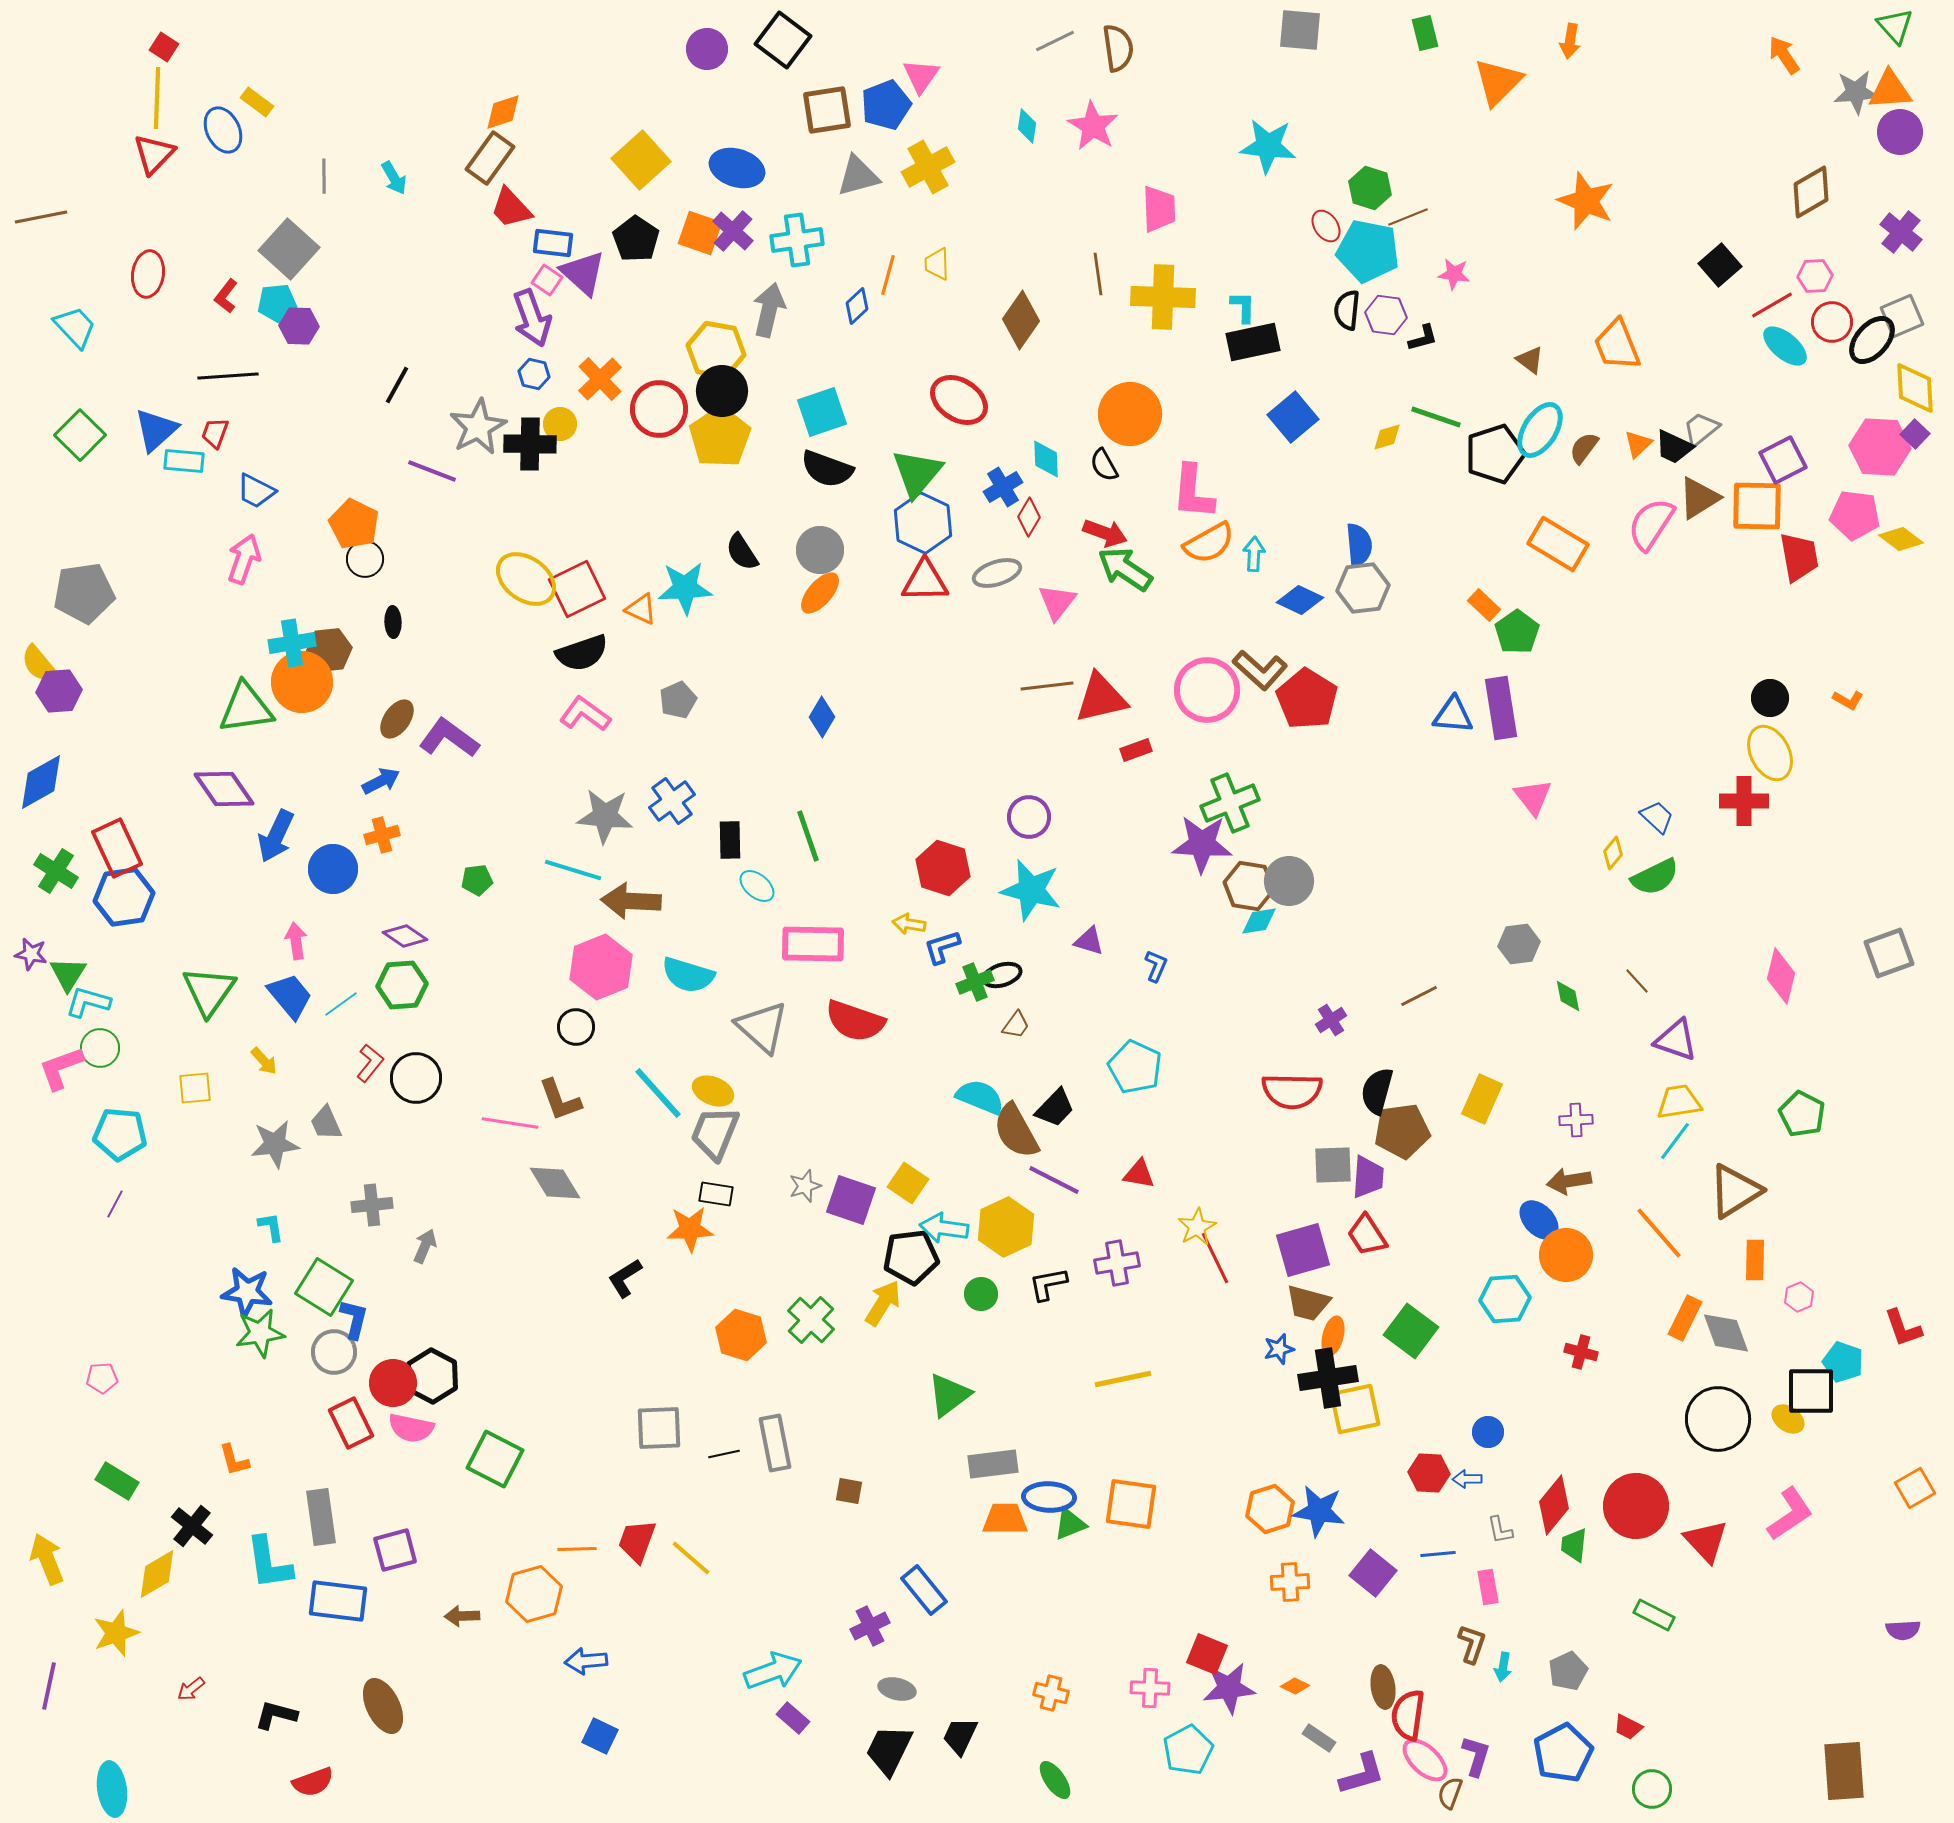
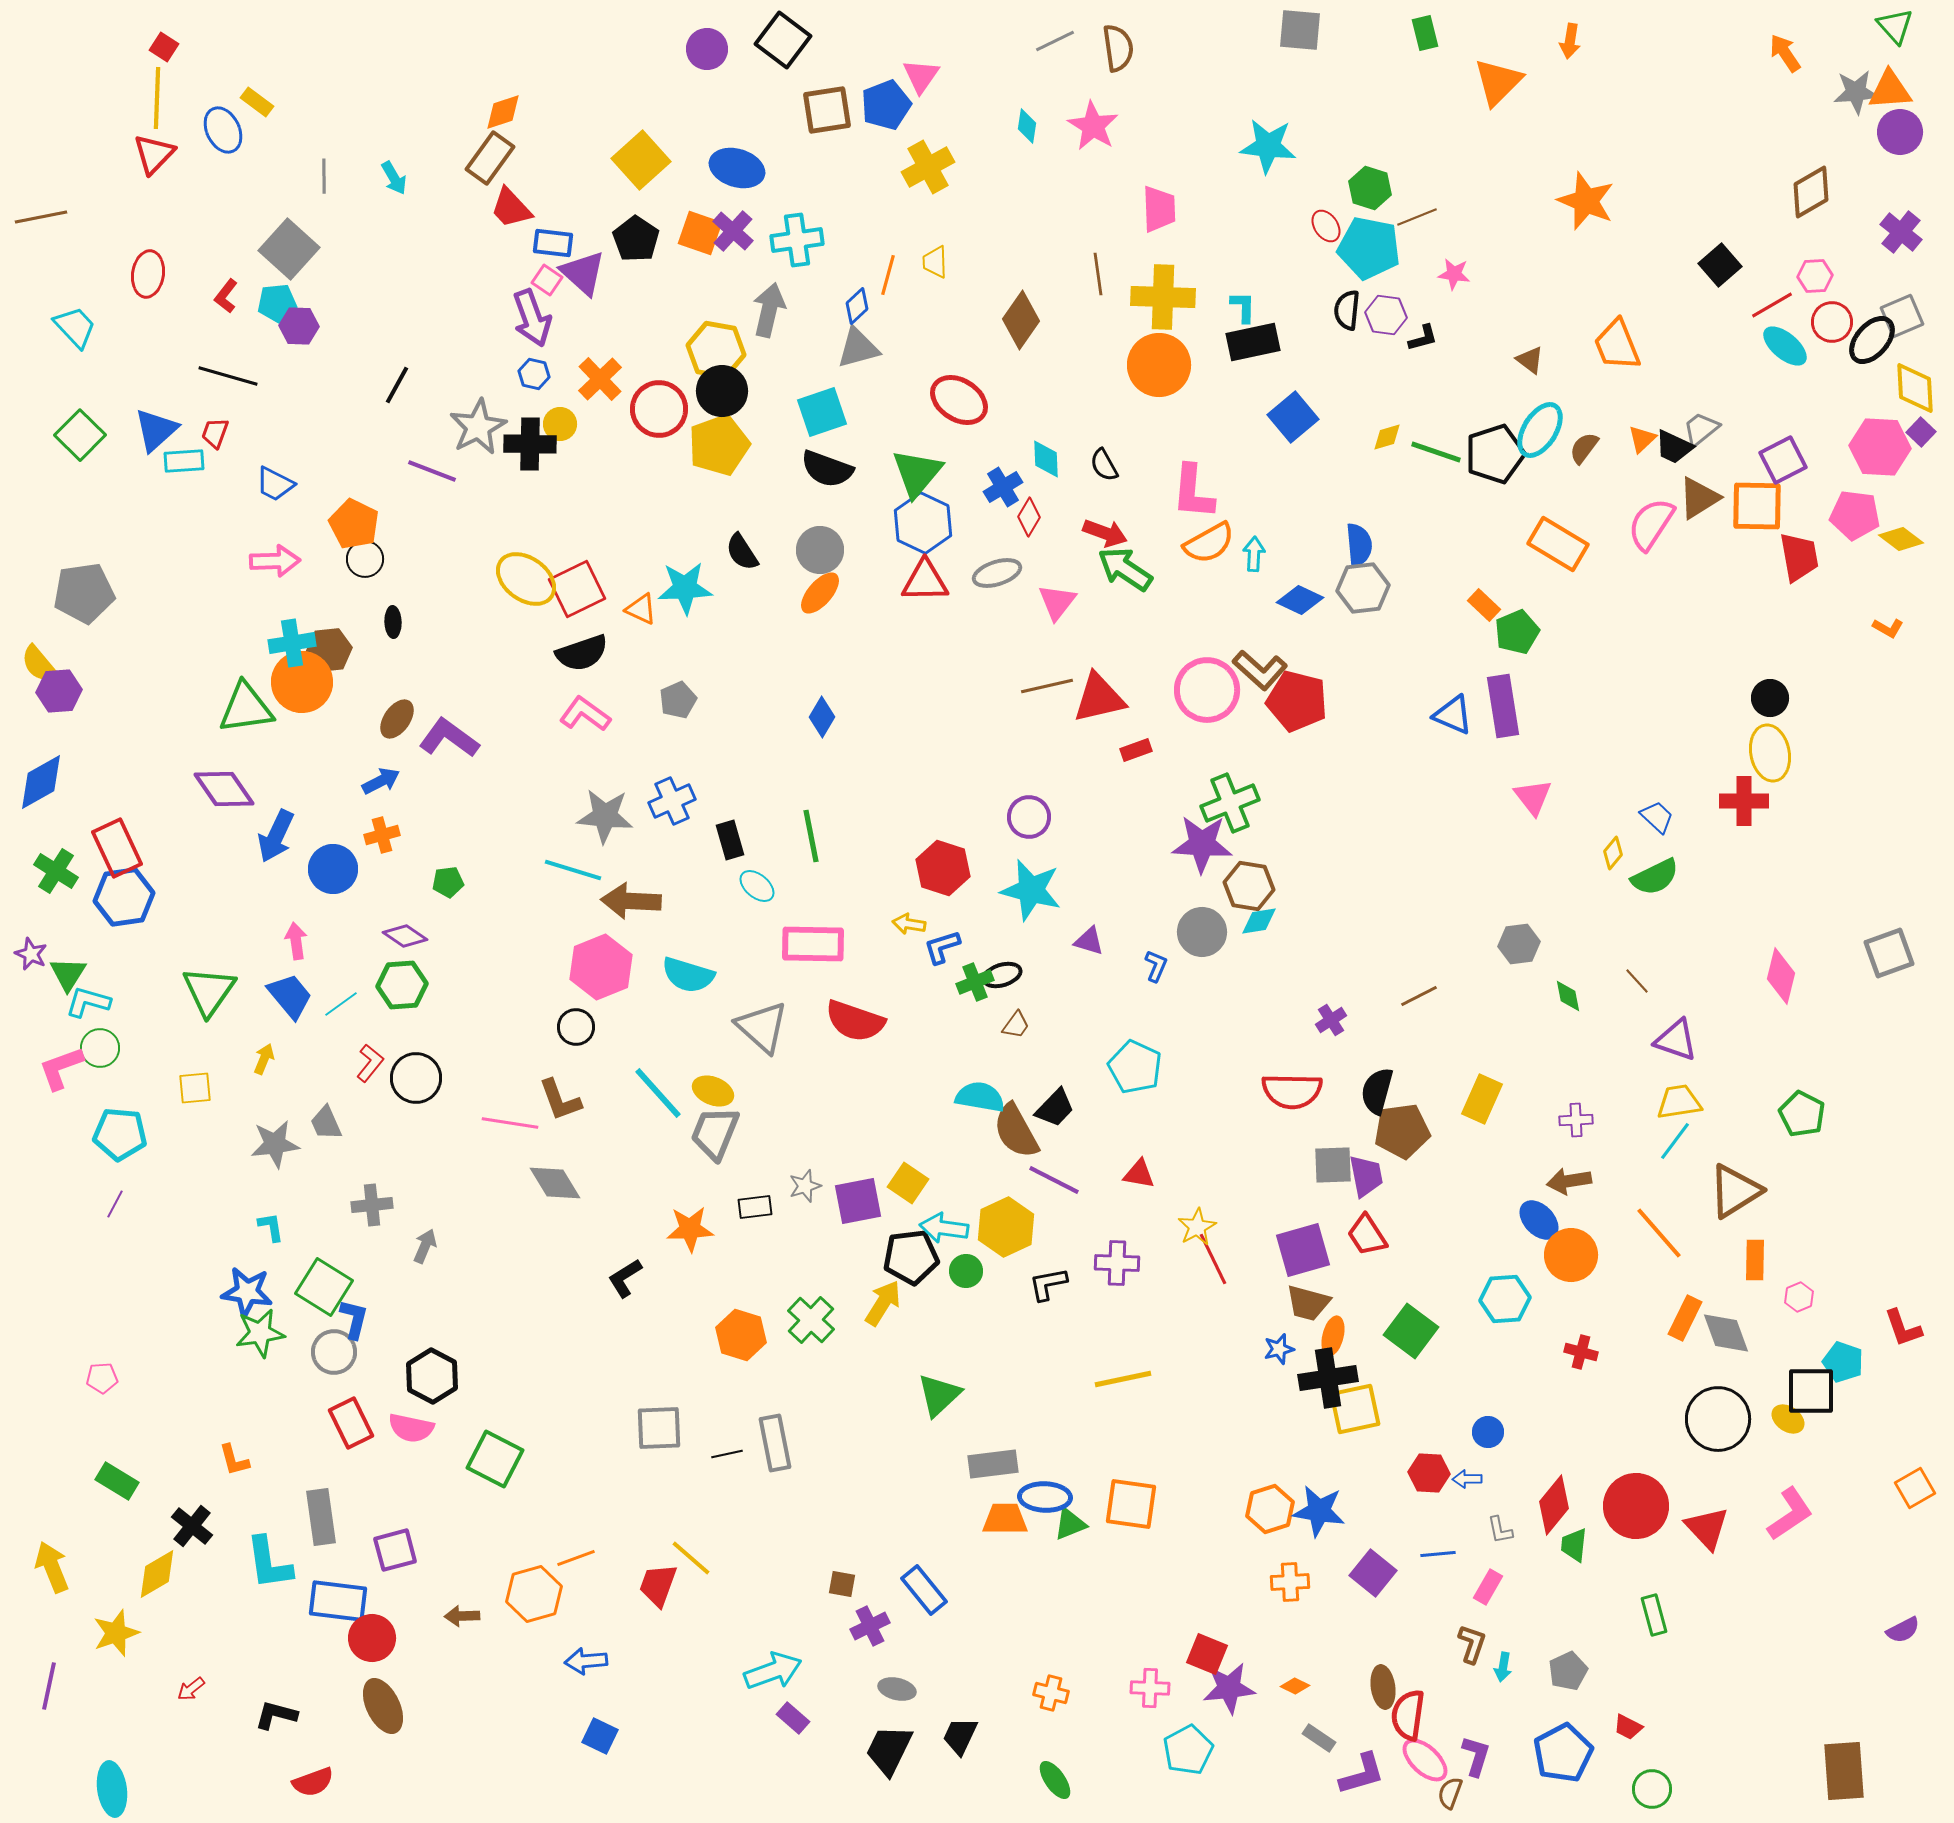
orange arrow at (1784, 55): moved 1 px right, 2 px up
gray triangle at (858, 176): moved 172 px down
brown line at (1408, 217): moved 9 px right
cyan pentagon at (1368, 251): moved 1 px right, 3 px up
yellow trapezoid at (937, 264): moved 2 px left, 2 px up
black line at (228, 376): rotated 20 degrees clockwise
orange circle at (1130, 414): moved 29 px right, 49 px up
green line at (1436, 417): moved 35 px down
purple square at (1915, 434): moved 6 px right, 2 px up
yellow pentagon at (720, 437): moved 1 px left, 8 px down; rotated 14 degrees clockwise
orange triangle at (1638, 444): moved 4 px right, 5 px up
cyan rectangle at (184, 461): rotated 9 degrees counterclockwise
blue trapezoid at (256, 491): moved 19 px right, 7 px up
pink arrow at (244, 559): moved 31 px right, 2 px down; rotated 69 degrees clockwise
green pentagon at (1517, 632): rotated 12 degrees clockwise
brown line at (1047, 686): rotated 6 degrees counterclockwise
red triangle at (1101, 698): moved 2 px left
red pentagon at (1307, 699): moved 10 px left, 2 px down; rotated 18 degrees counterclockwise
orange L-shape at (1848, 700): moved 40 px right, 72 px up
purple rectangle at (1501, 708): moved 2 px right, 2 px up
blue triangle at (1453, 715): rotated 18 degrees clockwise
yellow ellipse at (1770, 753): rotated 16 degrees clockwise
blue cross at (672, 801): rotated 12 degrees clockwise
green line at (808, 836): moved 3 px right; rotated 8 degrees clockwise
black rectangle at (730, 840): rotated 15 degrees counterclockwise
green pentagon at (477, 880): moved 29 px left, 2 px down
gray circle at (1289, 881): moved 87 px left, 51 px down
purple star at (31, 954): rotated 12 degrees clockwise
yellow arrow at (264, 1061): moved 2 px up; rotated 116 degrees counterclockwise
cyan semicircle at (980, 1097): rotated 12 degrees counterclockwise
purple trapezoid at (1368, 1177): moved 2 px left, 1 px up; rotated 15 degrees counterclockwise
black rectangle at (716, 1194): moved 39 px right, 13 px down; rotated 16 degrees counterclockwise
purple square at (851, 1200): moved 7 px right, 1 px down; rotated 30 degrees counterclockwise
orange circle at (1566, 1255): moved 5 px right
red line at (1215, 1258): moved 2 px left, 1 px down
purple cross at (1117, 1263): rotated 12 degrees clockwise
green circle at (981, 1294): moved 15 px left, 23 px up
red circle at (393, 1383): moved 21 px left, 255 px down
green triangle at (949, 1395): moved 10 px left; rotated 6 degrees counterclockwise
black line at (724, 1454): moved 3 px right
brown square at (849, 1491): moved 7 px left, 93 px down
blue ellipse at (1049, 1497): moved 4 px left
red trapezoid at (637, 1541): moved 21 px right, 44 px down
red triangle at (1706, 1541): moved 1 px right, 13 px up
orange line at (577, 1549): moved 1 px left, 9 px down; rotated 18 degrees counterclockwise
yellow arrow at (47, 1559): moved 5 px right, 8 px down
pink rectangle at (1488, 1587): rotated 40 degrees clockwise
green rectangle at (1654, 1615): rotated 48 degrees clockwise
purple semicircle at (1903, 1630): rotated 24 degrees counterclockwise
